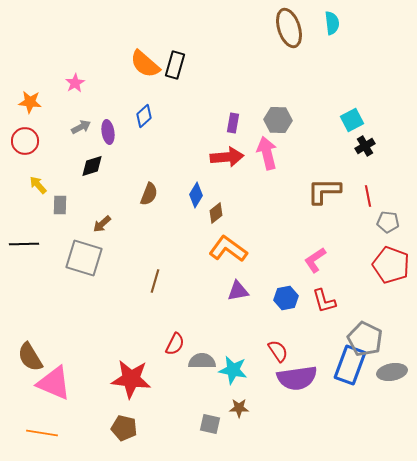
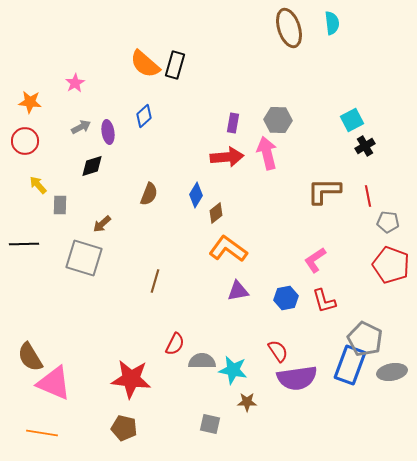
brown star at (239, 408): moved 8 px right, 6 px up
